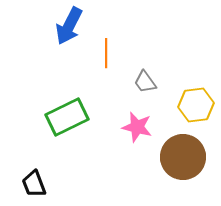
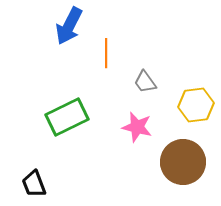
brown circle: moved 5 px down
